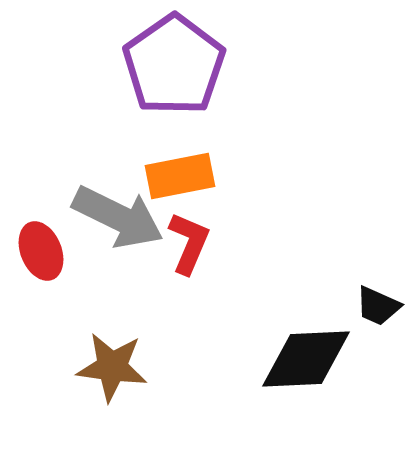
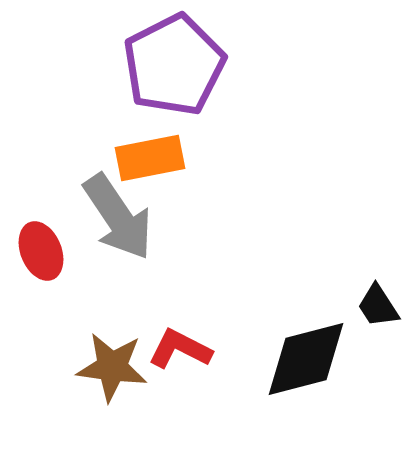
purple pentagon: rotated 8 degrees clockwise
orange rectangle: moved 30 px left, 18 px up
gray arrow: rotated 30 degrees clockwise
red L-shape: moved 9 px left, 106 px down; rotated 86 degrees counterclockwise
black trapezoid: rotated 33 degrees clockwise
black diamond: rotated 12 degrees counterclockwise
